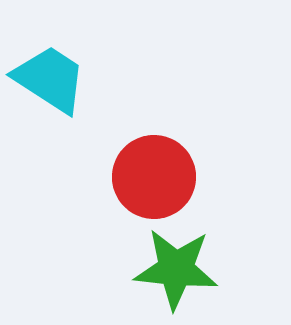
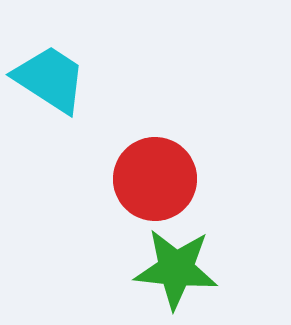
red circle: moved 1 px right, 2 px down
